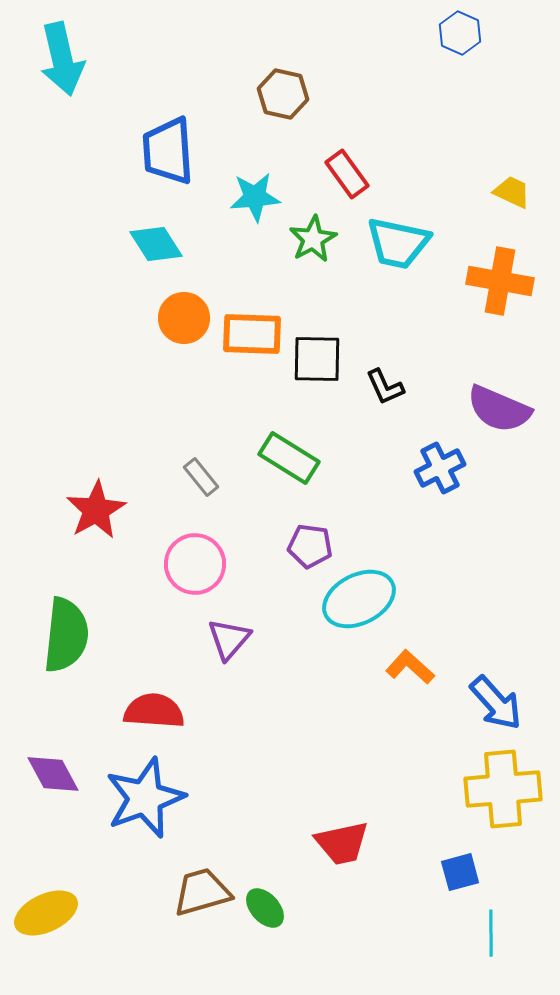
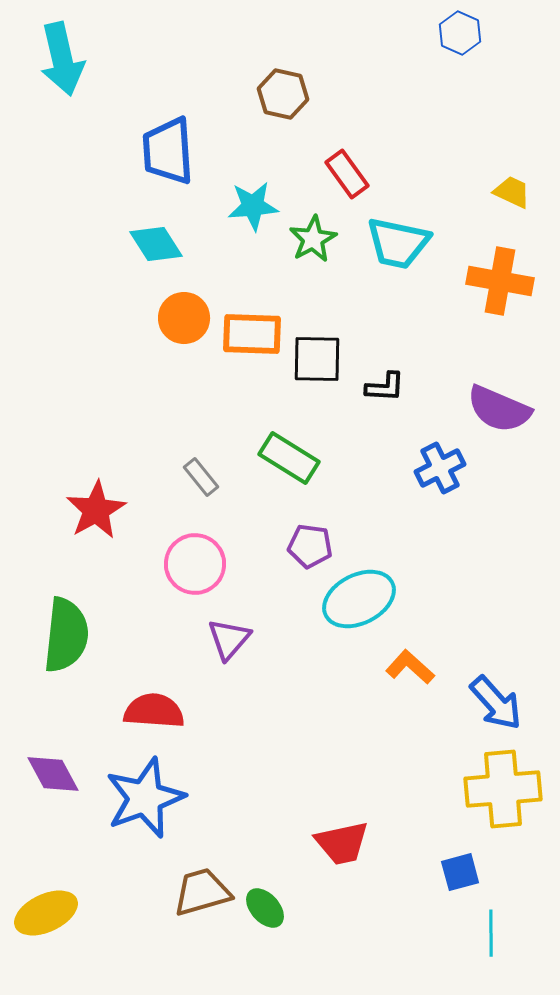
cyan star: moved 2 px left, 9 px down
black L-shape: rotated 63 degrees counterclockwise
